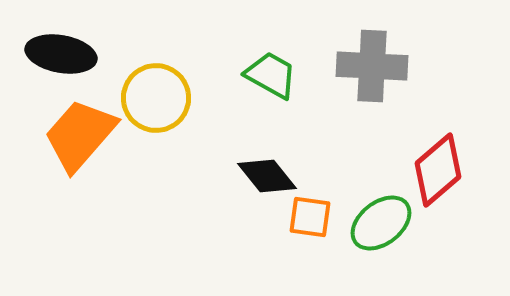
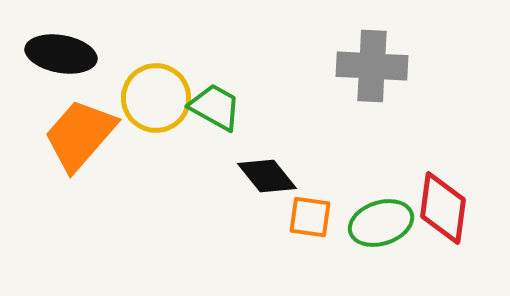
green trapezoid: moved 56 px left, 32 px down
red diamond: moved 5 px right, 38 px down; rotated 42 degrees counterclockwise
green ellipse: rotated 20 degrees clockwise
